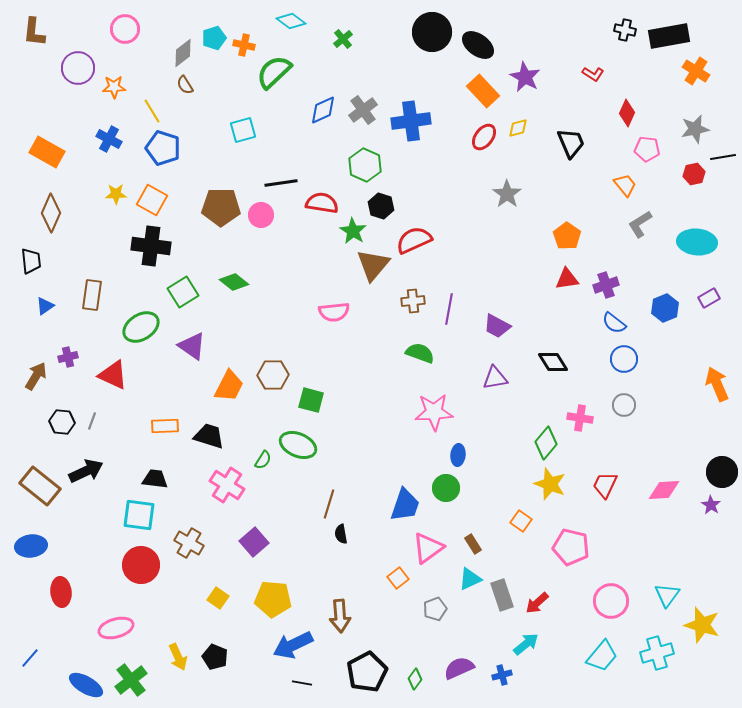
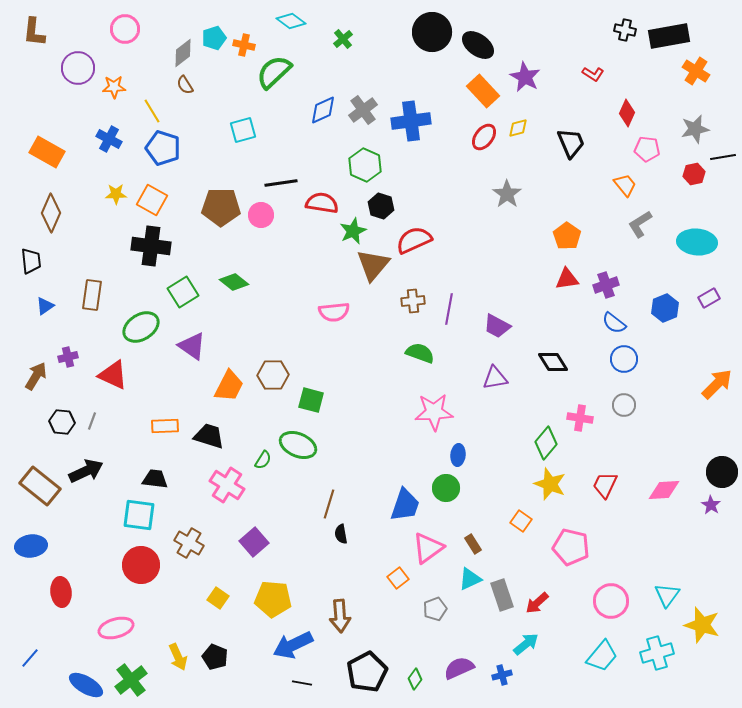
green star at (353, 231): rotated 16 degrees clockwise
orange arrow at (717, 384): rotated 68 degrees clockwise
